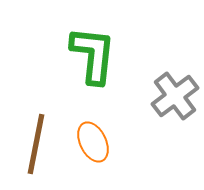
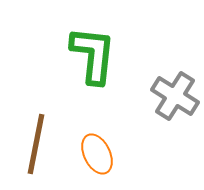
gray cross: rotated 21 degrees counterclockwise
orange ellipse: moved 4 px right, 12 px down
